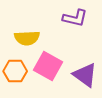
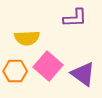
purple L-shape: rotated 15 degrees counterclockwise
pink square: rotated 12 degrees clockwise
purple triangle: moved 2 px left, 1 px up
